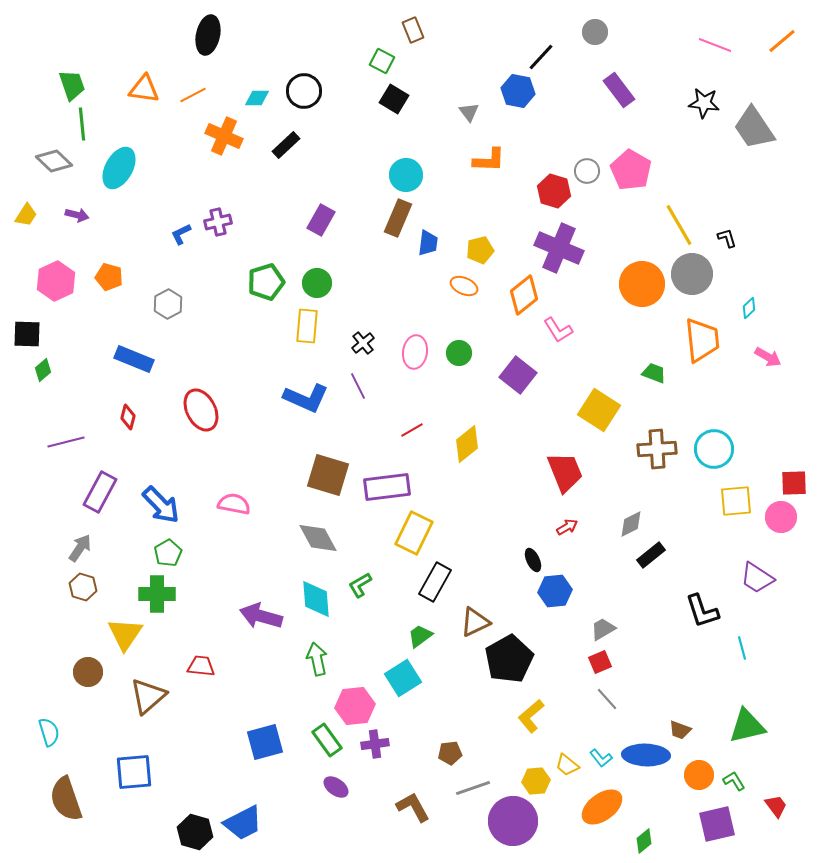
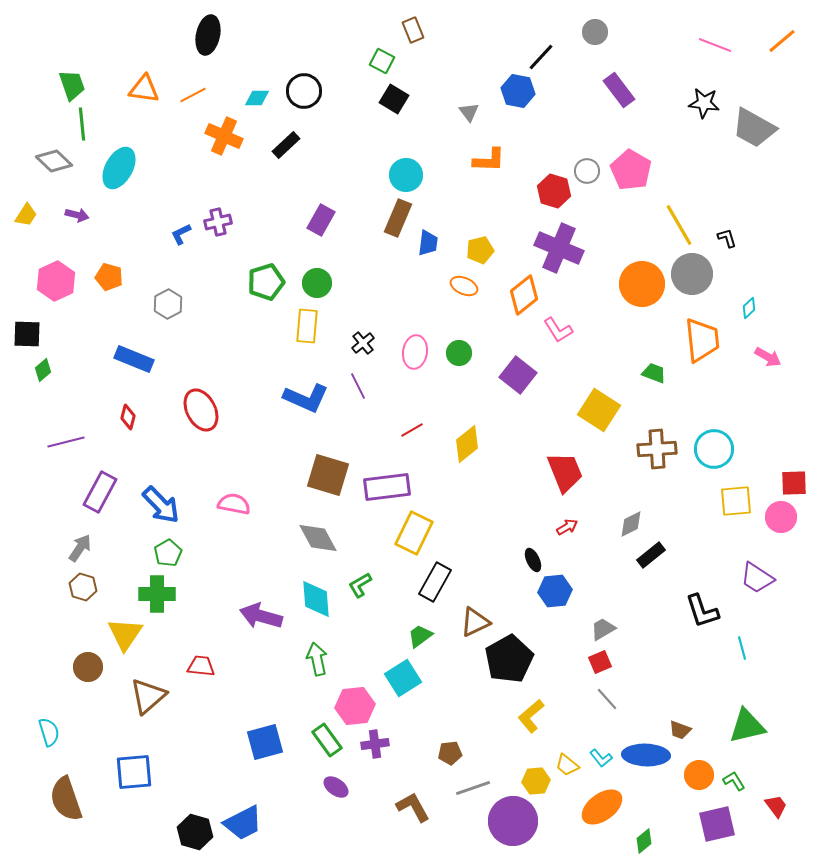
gray trapezoid at (754, 128): rotated 27 degrees counterclockwise
brown circle at (88, 672): moved 5 px up
